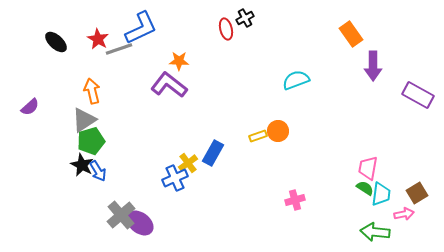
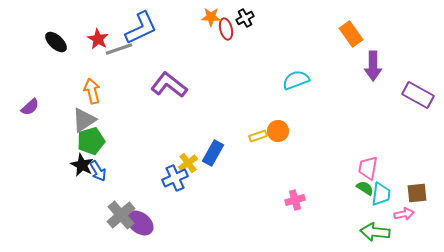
orange star: moved 32 px right, 44 px up
brown square: rotated 25 degrees clockwise
